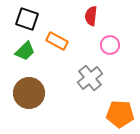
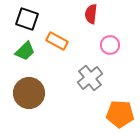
red semicircle: moved 2 px up
